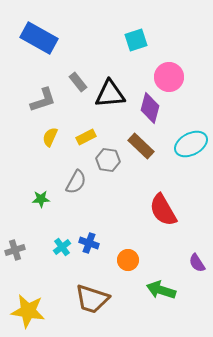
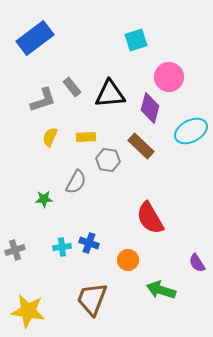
blue rectangle: moved 4 px left; rotated 66 degrees counterclockwise
gray rectangle: moved 6 px left, 5 px down
yellow rectangle: rotated 24 degrees clockwise
cyan ellipse: moved 13 px up
green star: moved 3 px right
red semicircle: moved 13 px left, 8 px down
cyan cross: rotated 30 degrees clockwise
brown trapezoid: rotated 93 degrees clockwise
